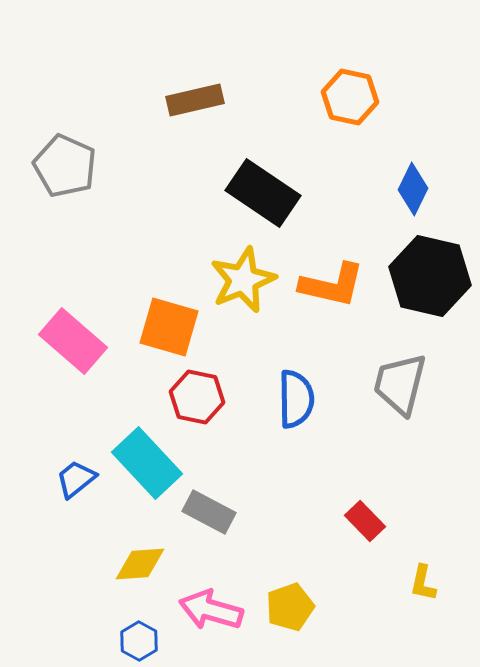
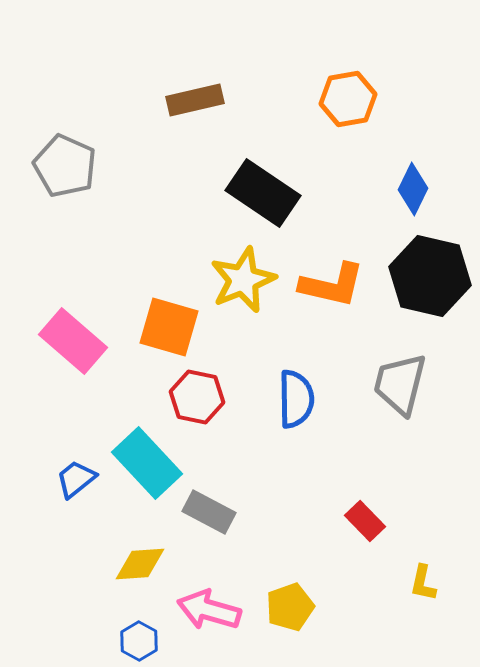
orange hexagon: moved 2 px left, 2 px down; rotated 22 degrees counterclockwise
pink arrow: moved 2 px left
